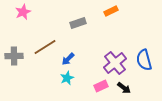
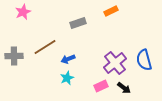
blue arrow: rotated 24 degrees clockwise
